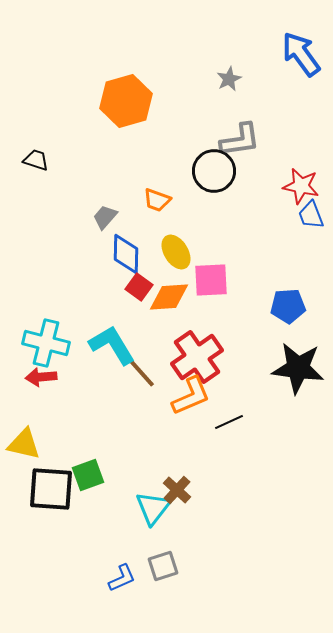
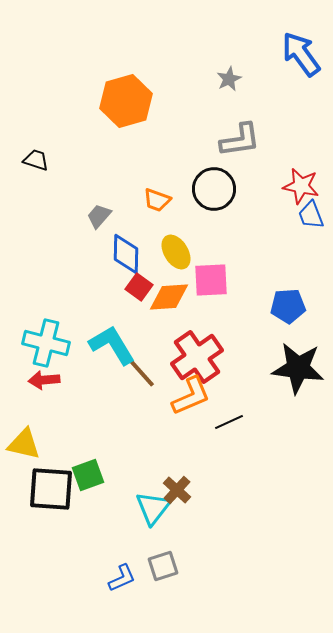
black circle: moved 18 px down
gray trapezoid: moved 6 px left, 1 px up
red arrow: moved 3 px right, 3 px down
